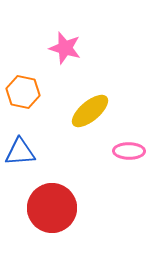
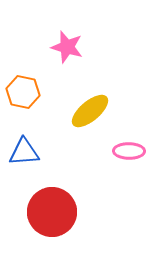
pink star: moved 2 px right, 1 px up
blue triangle: moved 4 px right
red circle: moved 4 px down
